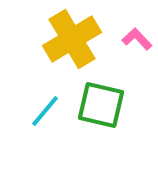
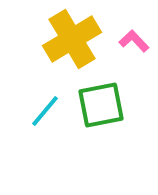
pink L-shape: moved 3 px left, 2 px down
green square: rotated 24 degrees counterclockwise
